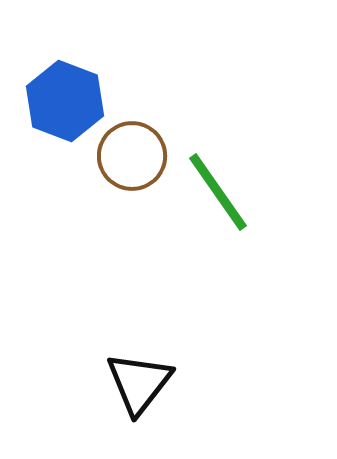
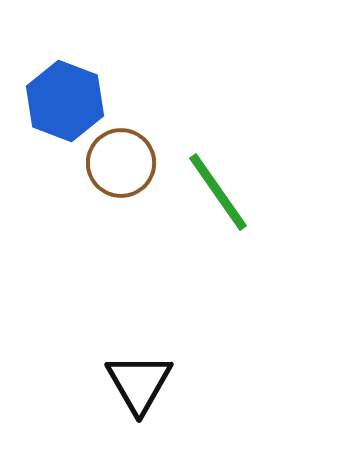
brown circle: moved 11 px left, 7 px down
black triangle: rotated 8 degrees counterclockwise
